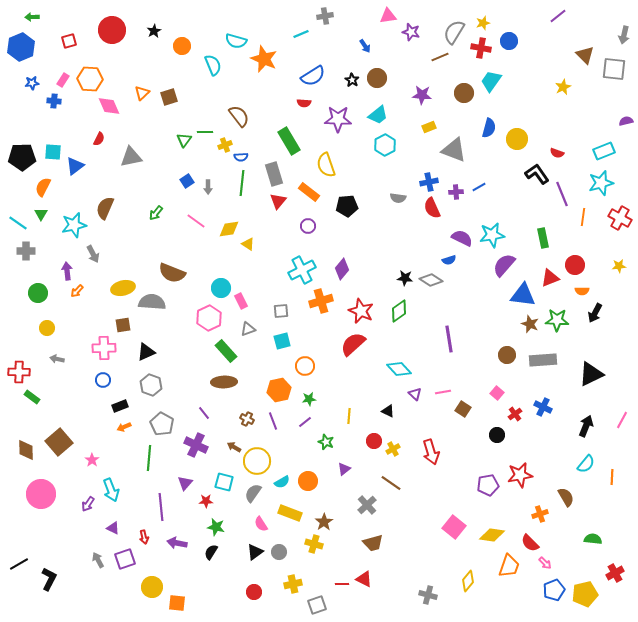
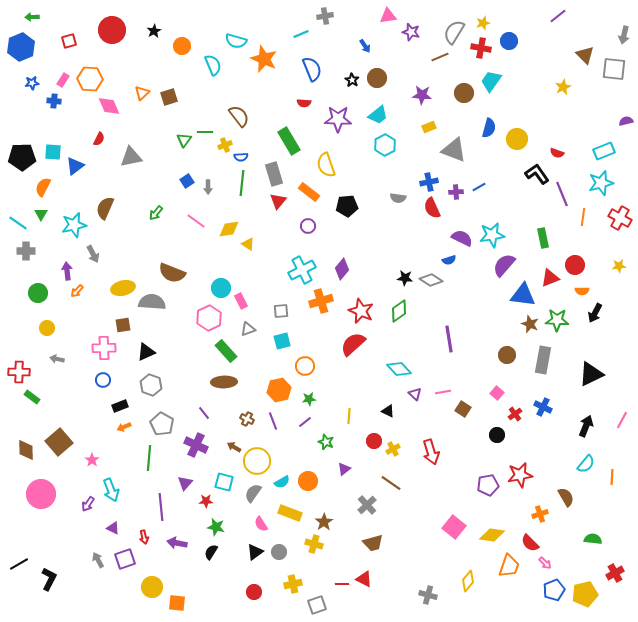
blue semicircle at (313, 76): moved 1 px left, 7 px up; rotated 80 degrees counterclockwise
gray rectangle at (543, 360): rotated 76 degrees counterclockwise
